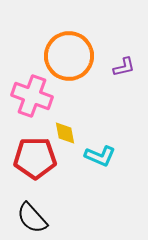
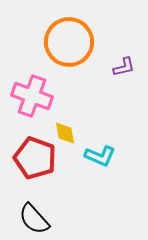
orange circle: moved 14 px up
red pentagon: rotated 21 degrees clockwise
black semicircle: moved 2 px right, 1 px down
